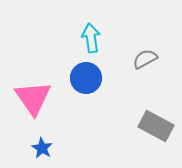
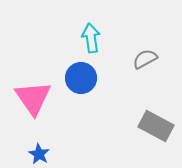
blue circle: moved 5 px left
blue star: moved 3 px left, 6 px down
